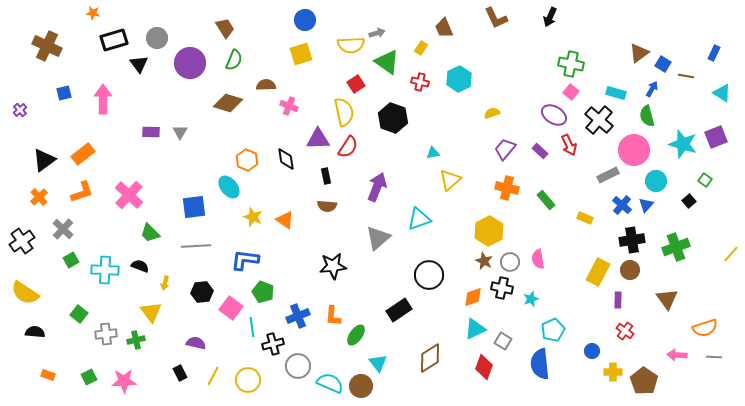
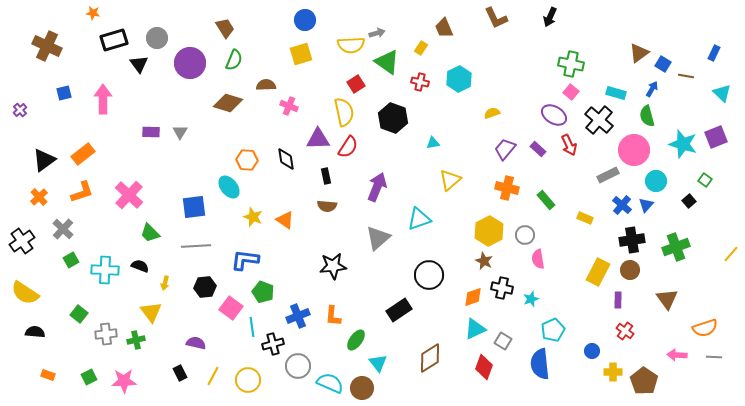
cyan triangle at (722, 93): rotated 12 degrees clockwise
purple rectangle at (540, 151): moved 2 px left, 2 px up
cyan triangle at (433, 153): moved 10 px up
orange hexagon at (247, 160): rotated 20 degrees counterclockwise
gray circle at (510, 262): moved 15 px right, 27 px up
black hexagon at (202, 292): moved 3 px right, 5 px up
green ellipse at (356, 335): moved 5 px down
brown circle at (361, 386): moved 1 px right, 2 px down
